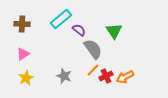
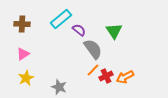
gray star: moved 5 px left, 11 px down
